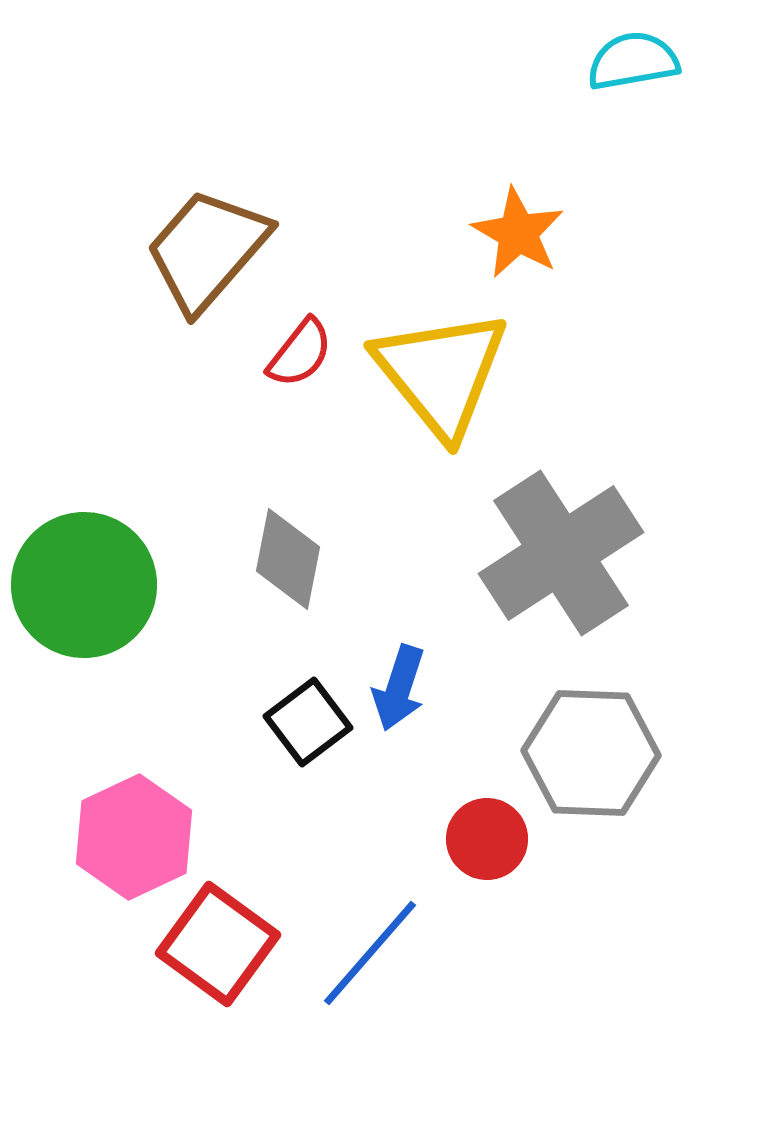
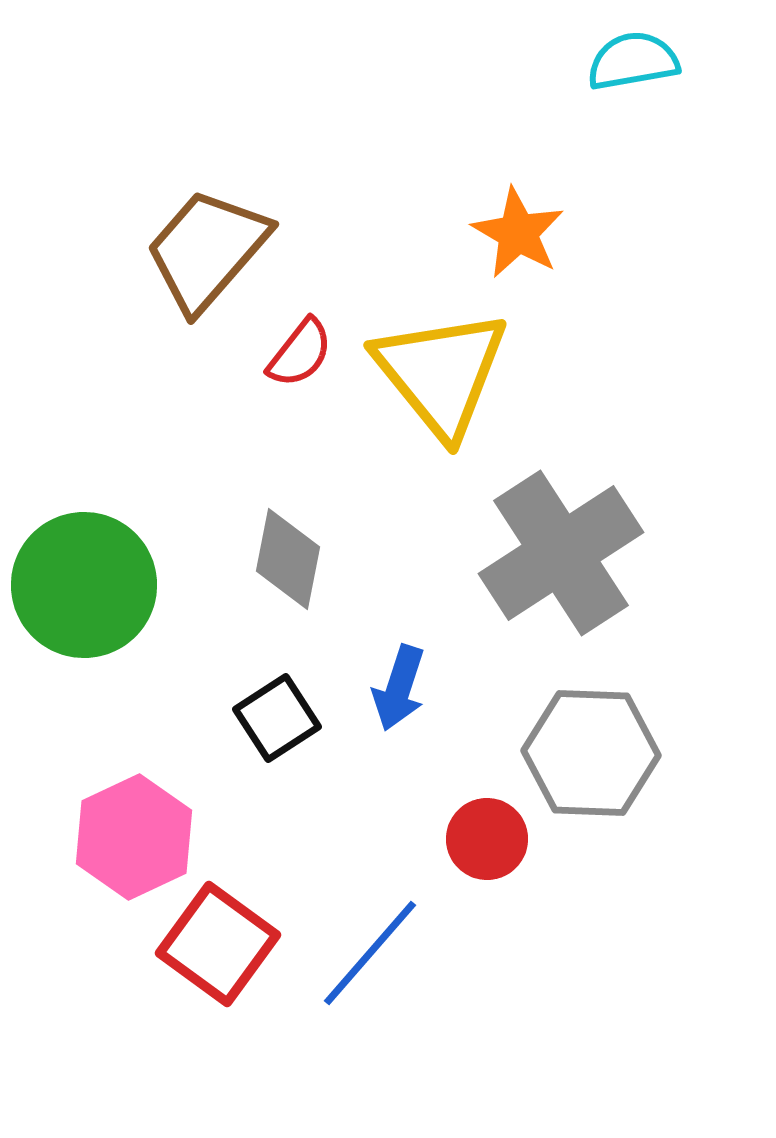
black square: moved 31 px left, 4 px up; rotated 4 degrees clockwise
